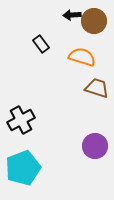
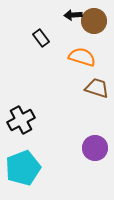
black arrow: moved 1 px right
black rectangle: moved 6 px up
purple circle: moved 2 px down
